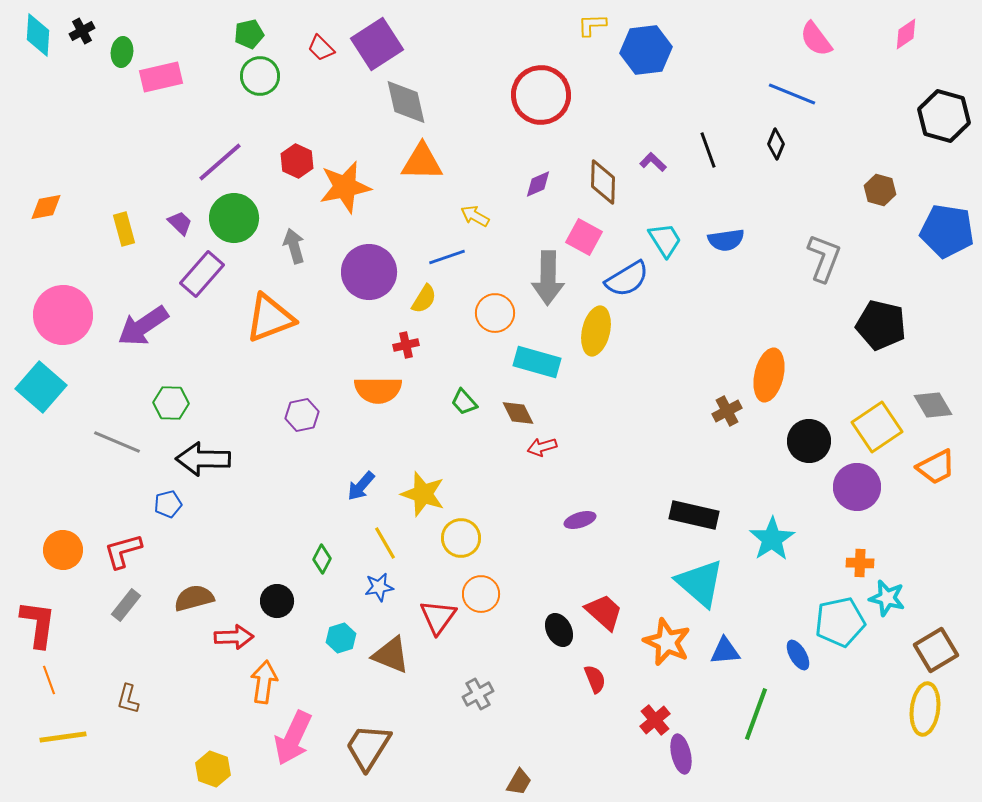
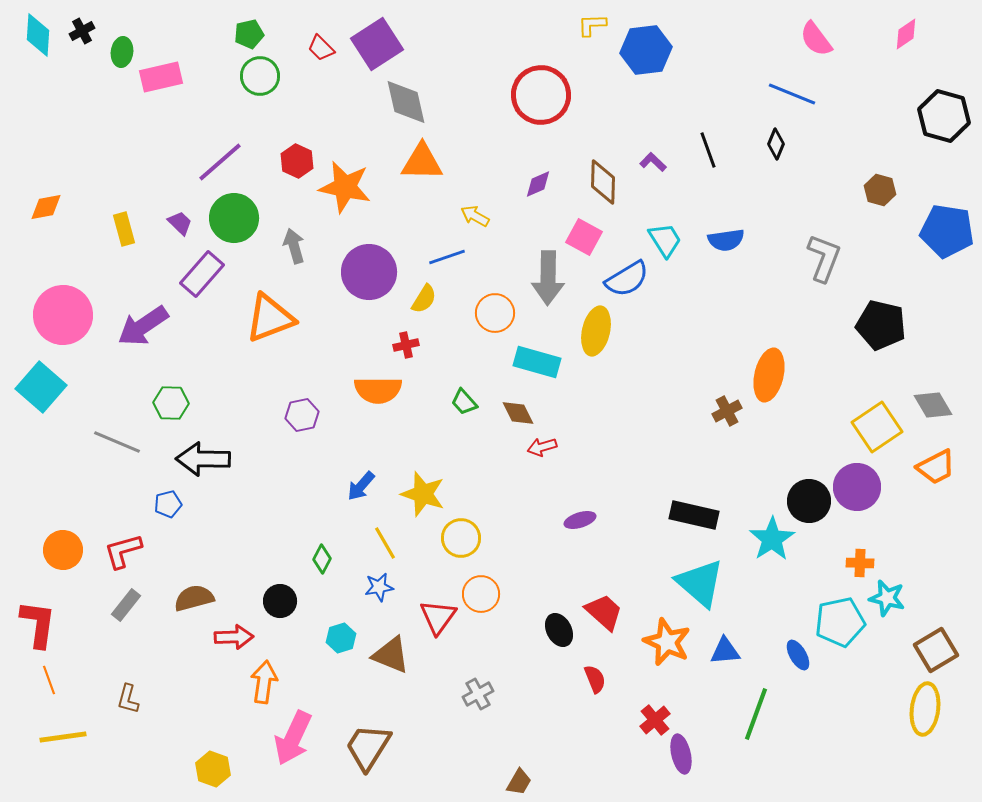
orange star at (345, 187): rotated 24 degrees clockwise
black circle at (809, 441): moved 60 px down
black circle at (277, 601): moved 3 px right
